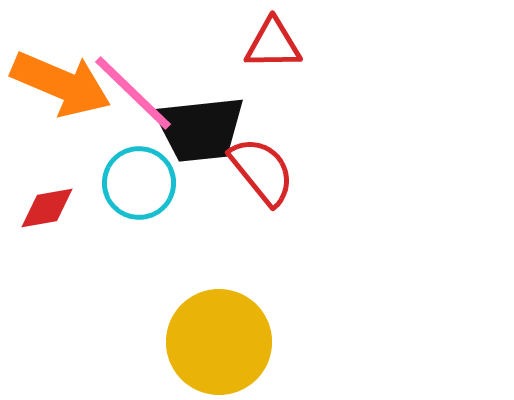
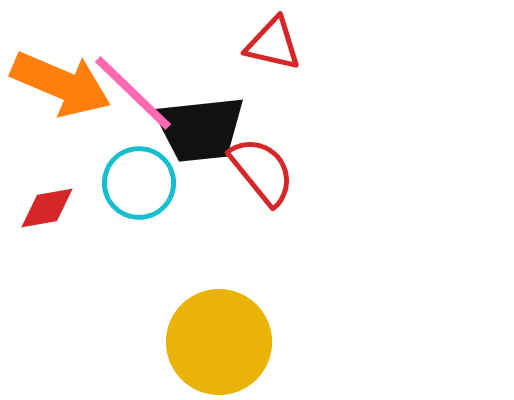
red triangle: rotated 14 degrees clockwise
